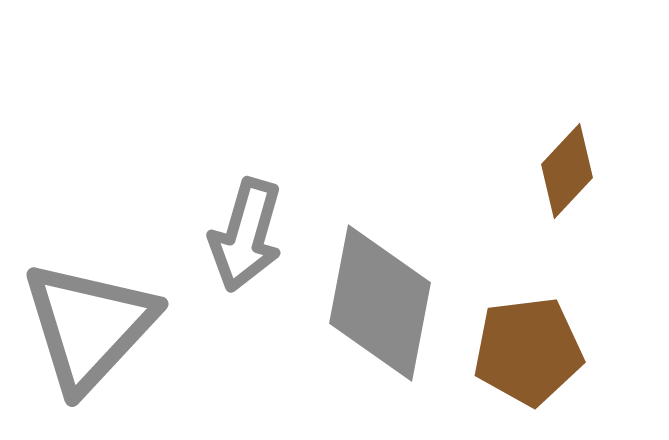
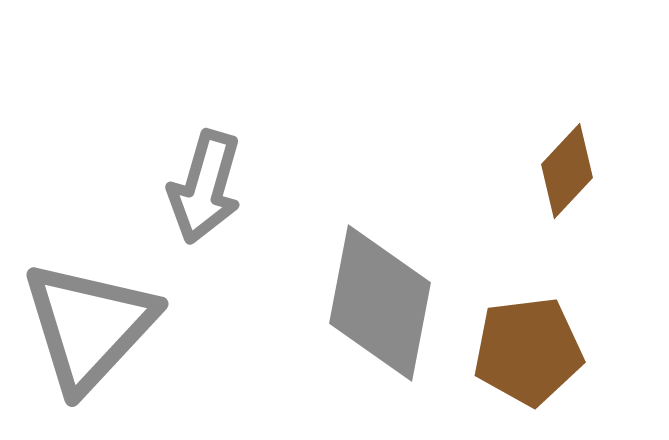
gray arrow: moved 41 px left, 48 px up
